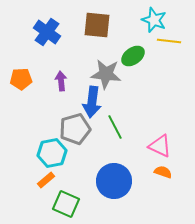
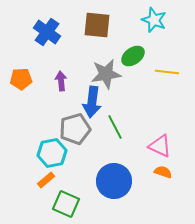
yellow line: moved 2 px left, 31 px down
gray star: rotated 16 degrees counterclockwise
